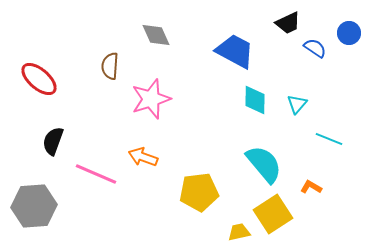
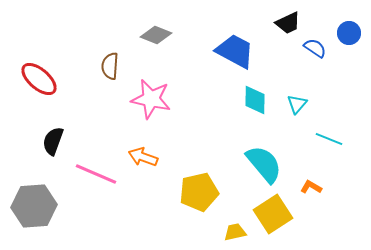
gray diamond: rotated 44 degrees counterclockwise
pink star: rotated 30 degrees clockwise
yellow pentagon: rotated 6 degrees counterclockwise
yellow trapezoid: moved 4 px left
